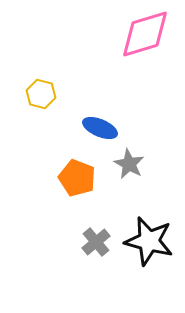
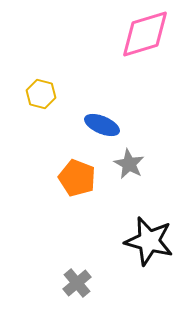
blue ellipse: moved 2 px right, 3 px up
gray cross: moved 19 px left, 41 px down
